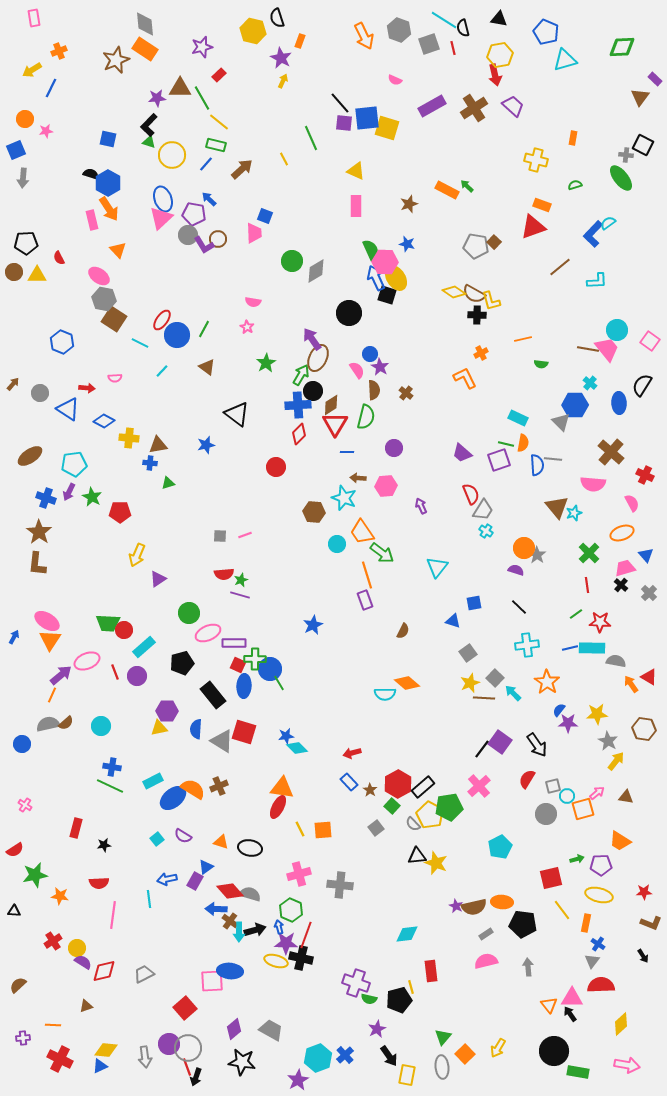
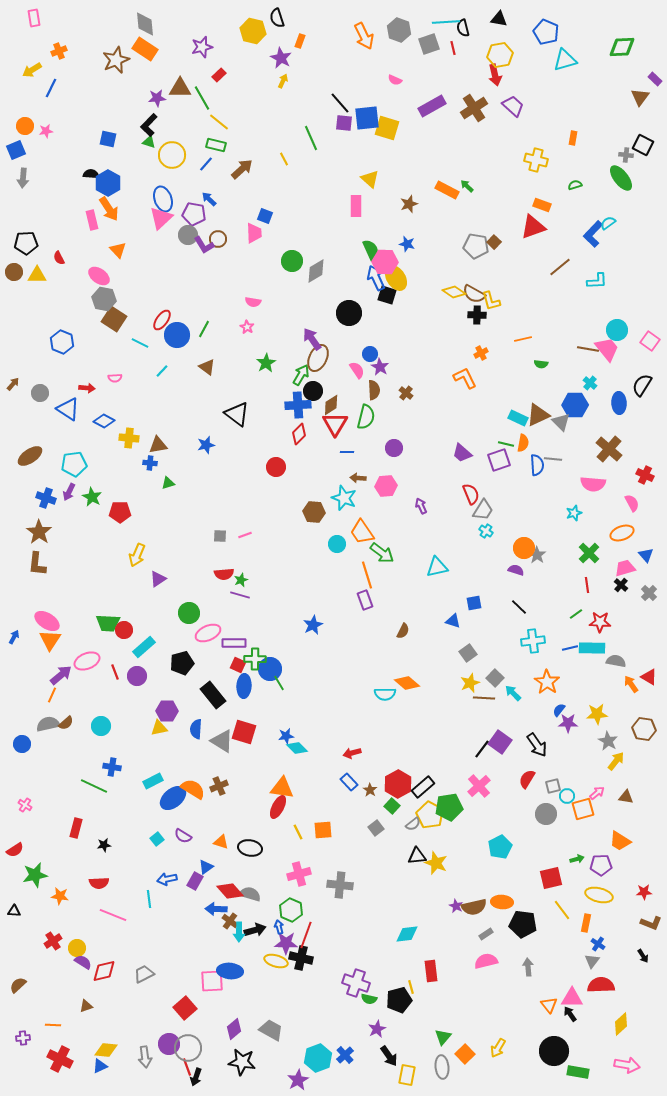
cyan line at (444, 20): moved 2 px right, 2 px down; rotated 36 degrees counterclockwise
orange circle at (25, 119): moved 7 px down
yellow triangle at (356, 171): moved 14 px right, 8 px down; rotated 18 degrees clockwise
black semicircle at (91, 174): rotated 14 degrees counterclockwise
brown cross at (611, 452): moved 2 px left, 3 px up
brown triangle at (557, 507): moved 19 px left, 92 px up; rotated 45 degrees clockwise
cyan triangle at (437, 567): rotated 40 degrees clockwise
cyan cross at (527, 645): moved 6 px right, 4 px up
green line at (110, 786): moved 16 px left
gray semicircle at (413, 824): rotated 84 degrees counterclockwise
yellow line at (300, 829): moved 2 px left, 3 px down
pink line at (113, 915): rotated 76 degrees counterclockwise
